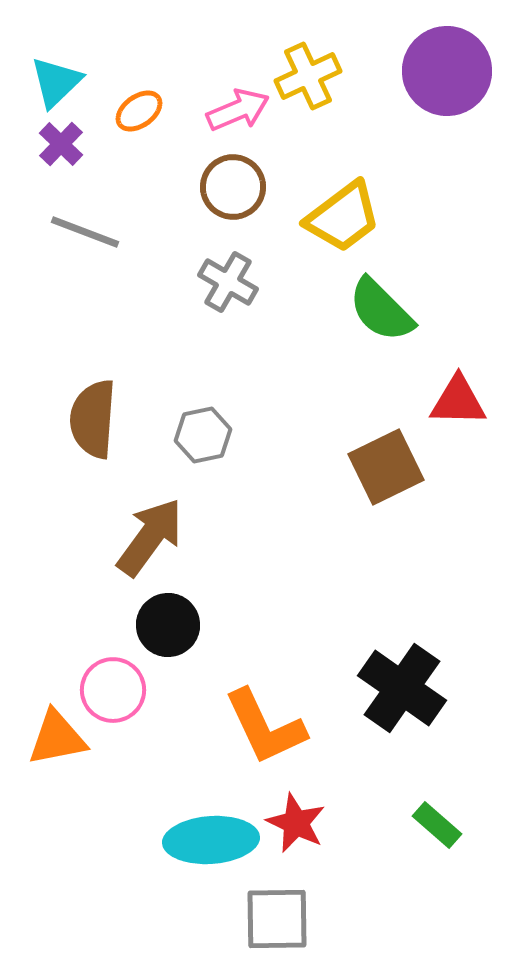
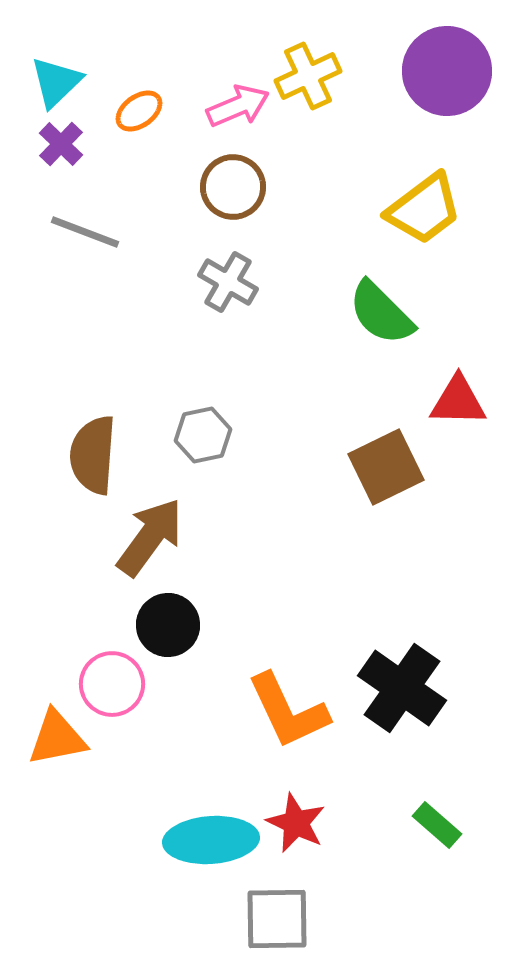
pink arrow: moved 4 px up
yellow trapezoid: moved 81 px right, 8 px up
green semicircle: moved 3 px down
brown semicircle: moved 36 px down
pink circle: moved 1 px left, 6 px up
orange L-shape: moved 23 px right, 16 px up
